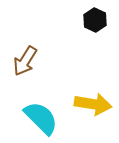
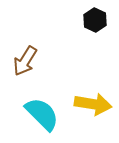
cyan semicircle: moved 1 px right, 4 px up
